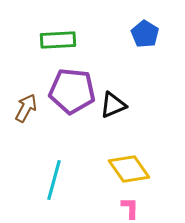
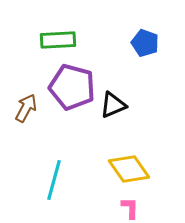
blue pentagon: moved 9 px down; rotated 12 degrees counterclockwise
purple pentagon: moved 4 px up; rotated 9 degrees clockwise
